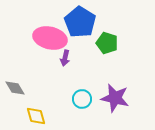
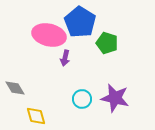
pink ellipse: moved 1 px left, 3 px up
